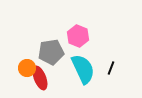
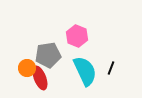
pink hexagon: moved 1 px left
gray pentagon: moved 3 px left, 3 px down
cyan semicircle: moved 2 px right, 2 px down
